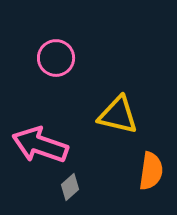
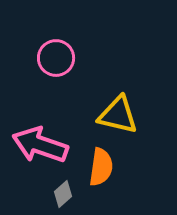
orange semicircle: moved 50 px left, 4 px up
gray diamond: moved 7 px left, 7 px down
